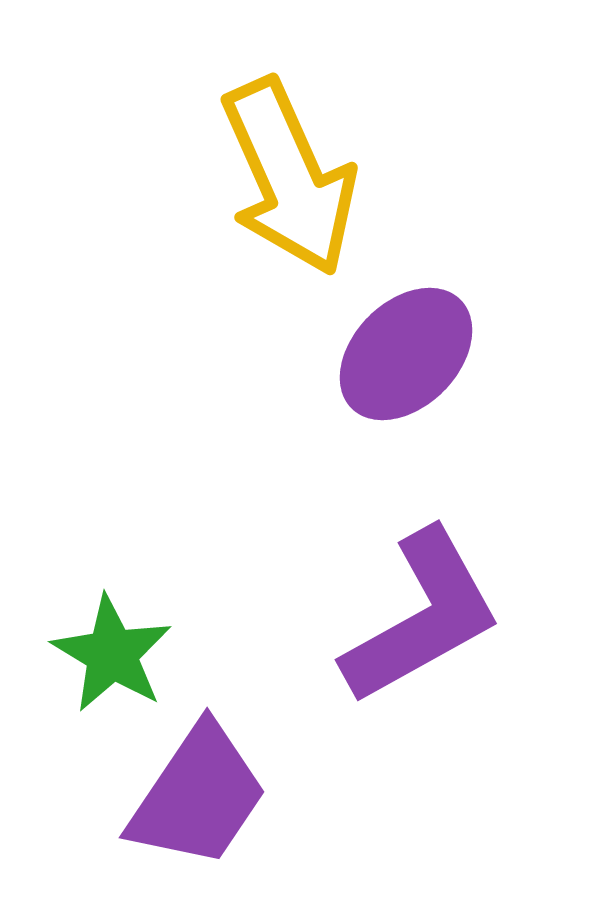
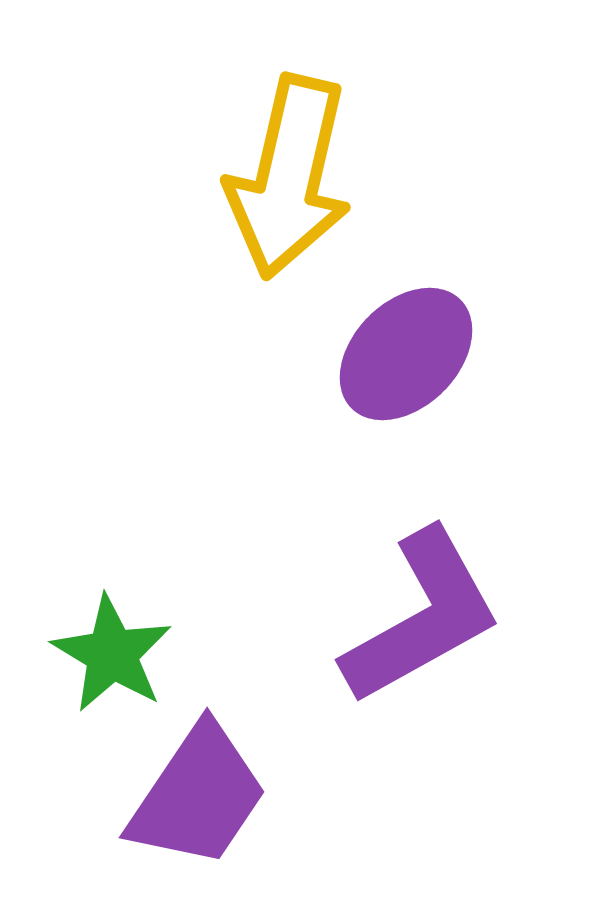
yellow arrow: rotated 37 degrees clockwise
